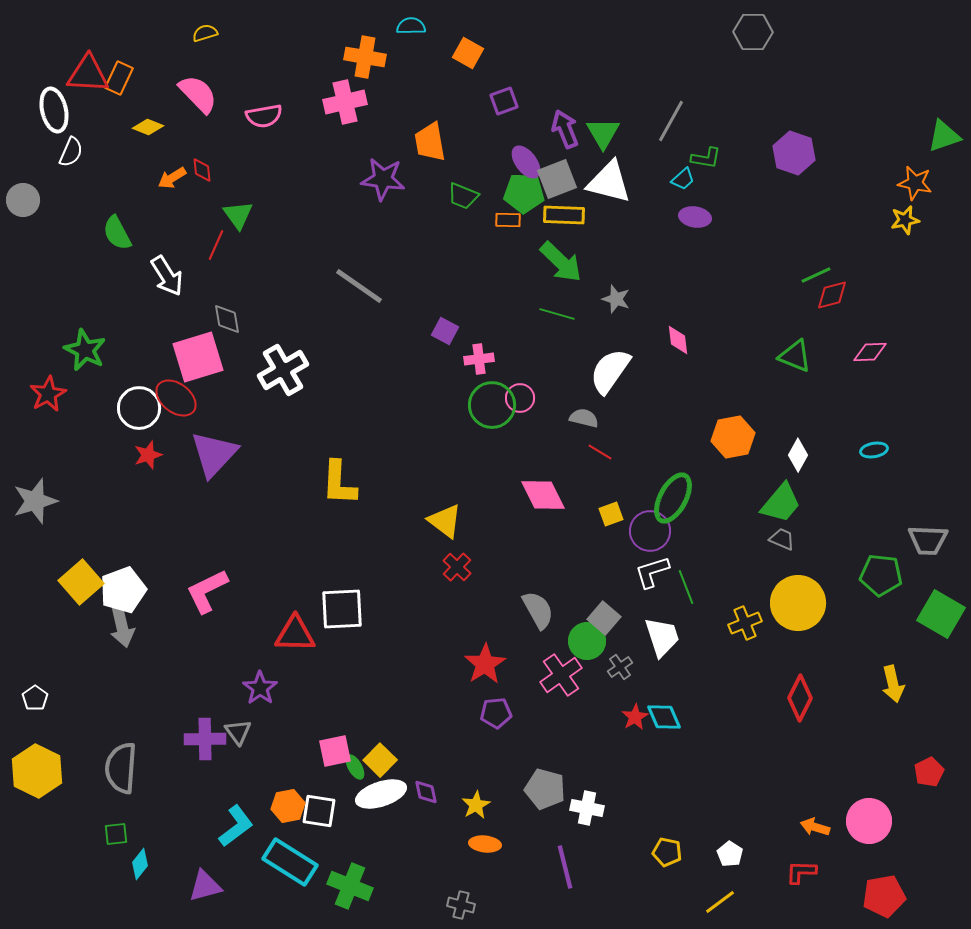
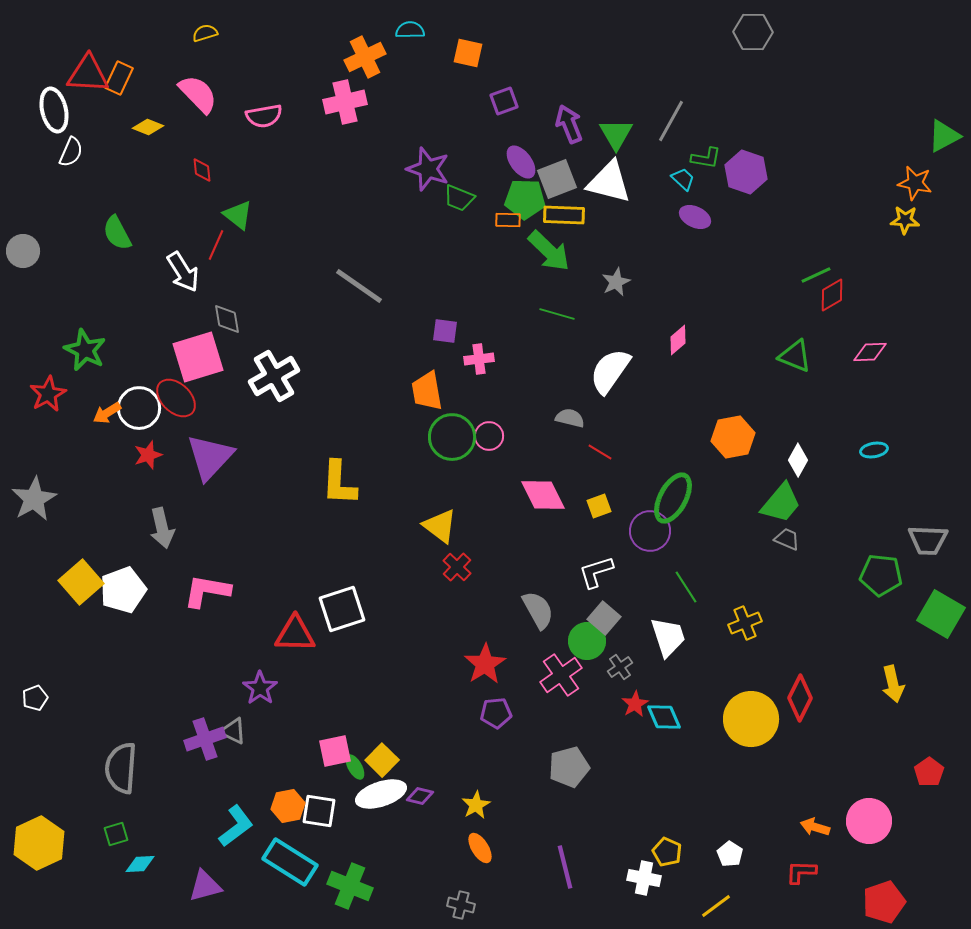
cyan semicircle at (411, 26): moved 1 px left, 4 px down
orange square at (468, 53): rotated 16 degrees counterclockwise
orange cross at (365, 57): rotated 36 degrees counterclockwise
purple arrow at (565, 129): moved 4 px right, 5 px up
green triangle at (603, 133): moved 13 px right, 1 px down
green triangle at (944, 136): rotated 9 degrees counterclockwise
orange trapezoid at (430, 142): moved 3 px left, 249 px down
purple hexagon at (794, 153): moved 48 px left, 19 px down
purple ellipse at (526, 162): moved 5 px left
orange arrow at (172, 178): moved 65 px left, 235 px down
purple star at (383, 179): moved 45 px right, 10 px up; rotated 12 degrees clockwise
cyan trapezoid at (683, 179): rotated 95 degrees counterclockwise
green pentagon at (524, 193): moved 1 px right, 6 px down
green trapezoid at (463, 196): moved 4 px left, 2 px down
gray circle at (23, 200): moved 51 px down
green triangle at (238, 215): rotated 16 degrees counterclockwise
purple ellipse at (695, 217): rotated 16 degrees clockwise
yellow star at (905, 220): rotated 16 degrees clockwise
green arrow at (561, 262): moved 12 px left, 11 px up
white arrow at (167, 276): moved 16 px right, 4 px up
red diamond at (832, 295): rotated 16 degrees counterclockwise
gray star at (616, 299): moved 17 px up; rotated 28 degrees clockwise
purple square at (445, 331): rotated 20 degrees counterclockwise
pink diamond at (678, 340): rotated 56 degrees clockwise
white cross at (283, 370): moved 9 px left, 6 px down
red ellipse at (176, 398): rotated 6 degrees clockwise
pink circle at (520, 398): moved 31 px left, 38 px down
green circle at (492, 405): moved 40 px left, 32 px down
gray semicircle at (584, 418): moved 14 px left
purple triangle at (214, 454): moved 4 px left, 3 px down
white diamond at (798, 455): moved 5 px down
gray star at (35, 501): moved 1 px left, 2 px up; rotated 12 degrees counterclockwise
yellow square at (611, 514): moved 12 px left, 8 px up
yellow triangle at (445, 521): moved 5 px left, 5 px down
gray trapezoid at (782, 539): moved 5 px right
white L-shape at (652, 572): moved 56 px left
green line at (686, 587): rotated 12 degrees counterclockwise
pink L-shape at (207, 591): rotated 36 degrees clockwise
yellow circle at (798, 603): moved 47 px left, 116 px down
white square at (342, 609): rotated 15 degrees counterclockwise
gray arrow at (122, 627): moved 40 px right, 99 px up
white trapezoid at (662, 637): moved 6 px right
white pentagon at (35, 698): rotated 15 degrees clockwise
red star at (635, 717): moved 13 px up
gray triangle at (238, 732): moved 5 px left, 1 px up; rotated 28 degrees counterclockwise
purple cross at (205, 739): rotated 18 degrees counterclockwise
yellow square at (380, 760): moved 2 px right
yellow hexagon at (37, 771): moved 2 px right, 72 px down; rotated 9 degrees clockwise
red pentagon at (929, 772): rotated 8 degrees counterclockwise
gray pentagon at (545, 789): moved 24 px right, 22 px up; rotated 30 degrees counterclockwise
purple diamond at (426, 792): moved 6 px left, 4 px down; rotated 64 degrees counterclockwise
white cross at (587, 808): moved 57 px right, 70 px down
green square at (116, 834): rotated 10 degrees counterclockwise
orange ellipse at (485, 844): moved 5 px left, 4 px down; rotated 52 degrees clockwise
yellow pentagon at (667, 852): rotated 12 degrees clockwise
cyan diamond at (140, 864): rotated 48 degrees clockwise
red pentagon at (884, 896): moved 6 px down; rotated 9 degrees counterclockwise
yellow line at (720, 902): moved 4 px left, 4 px down
